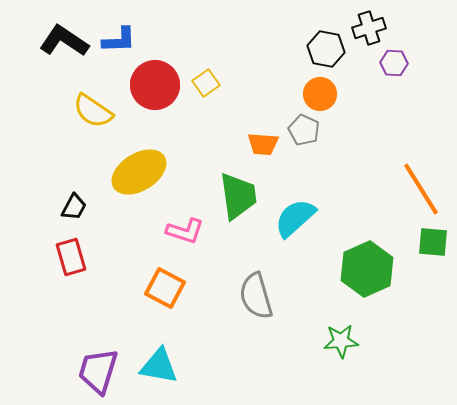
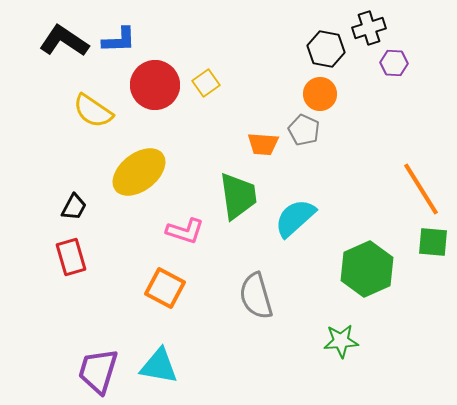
yellow ellipse: rotated 6 degrees counterclockwise
